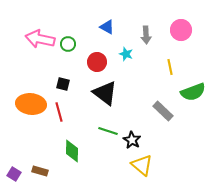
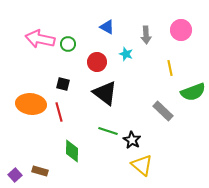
yellow line: moved 1 px down
purple square: moved 1 px right, 1 px down; rotated 16 degrees clockwise
